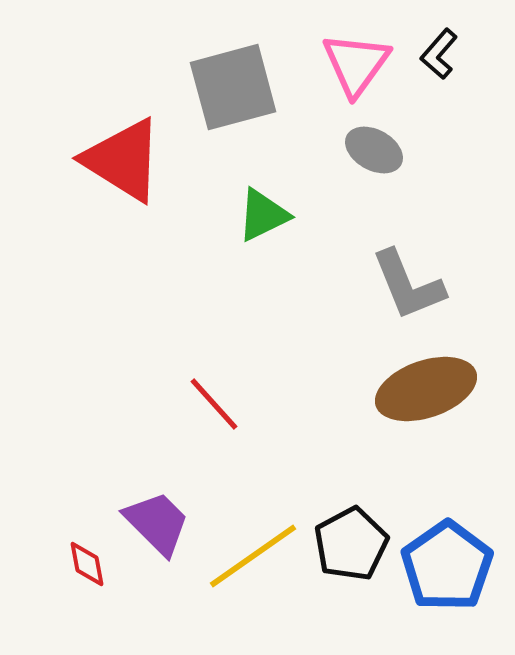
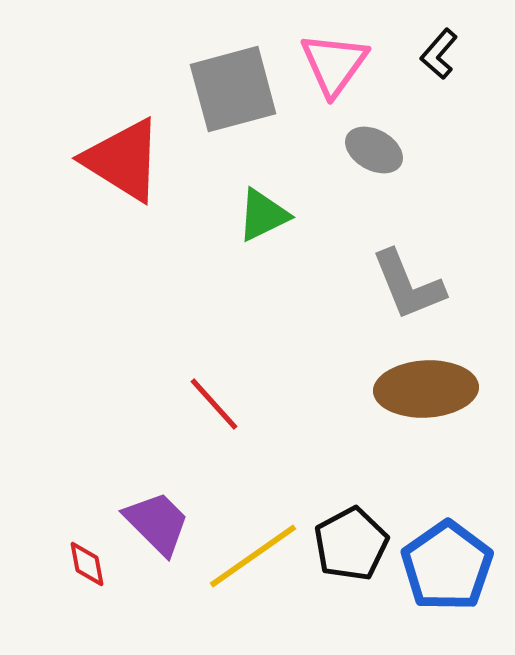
pink triangle: moved 22 px left
gray square: moved 2 px down
brown ellipse: rotated 16 degrees clockwise
